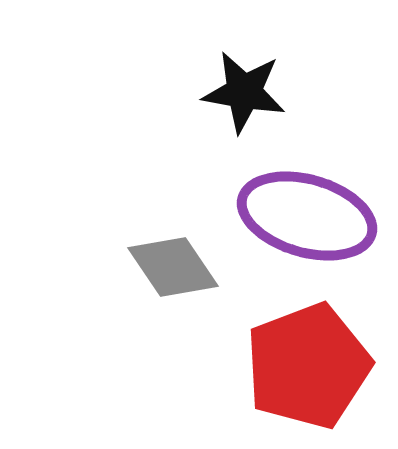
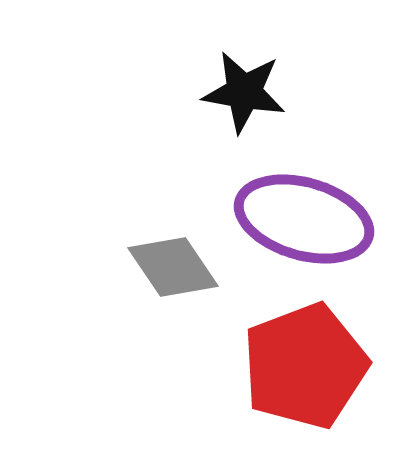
purple ellipse: moved 3 px left, 3 px down
red pentagon: moved 3 px left
